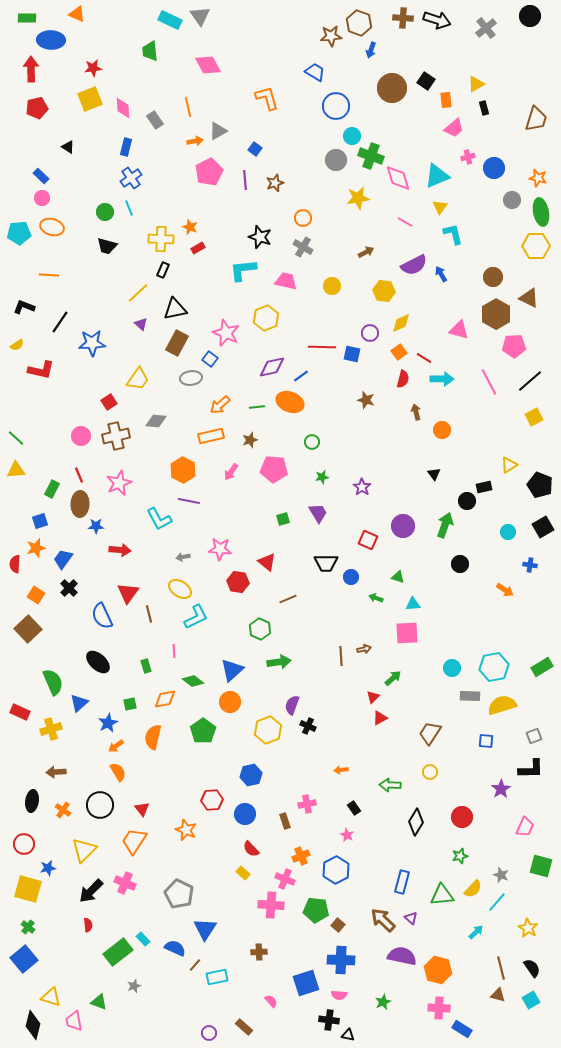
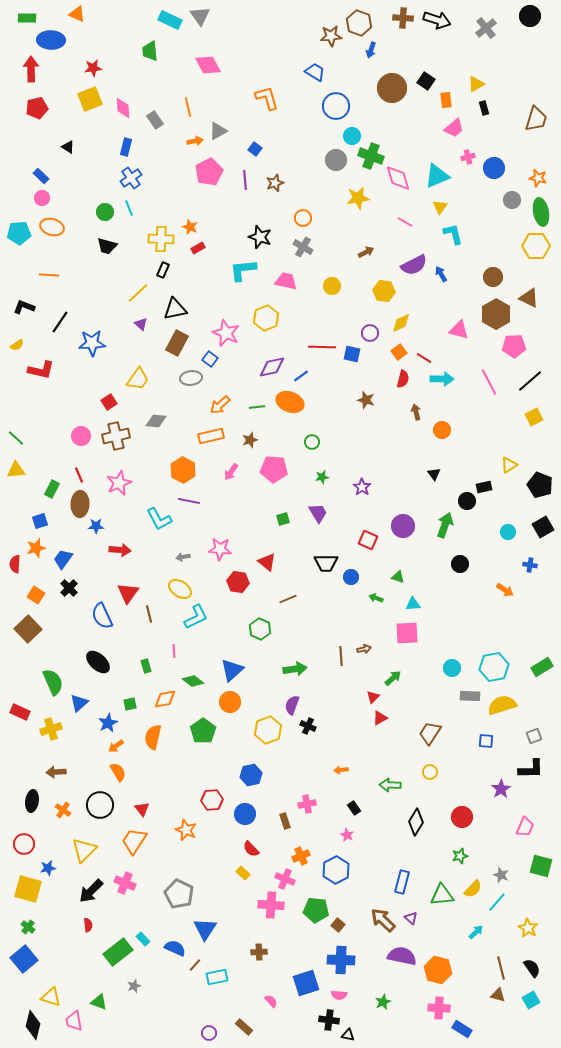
green arrow at (279, 662): moved 16 px right, 7 px down
